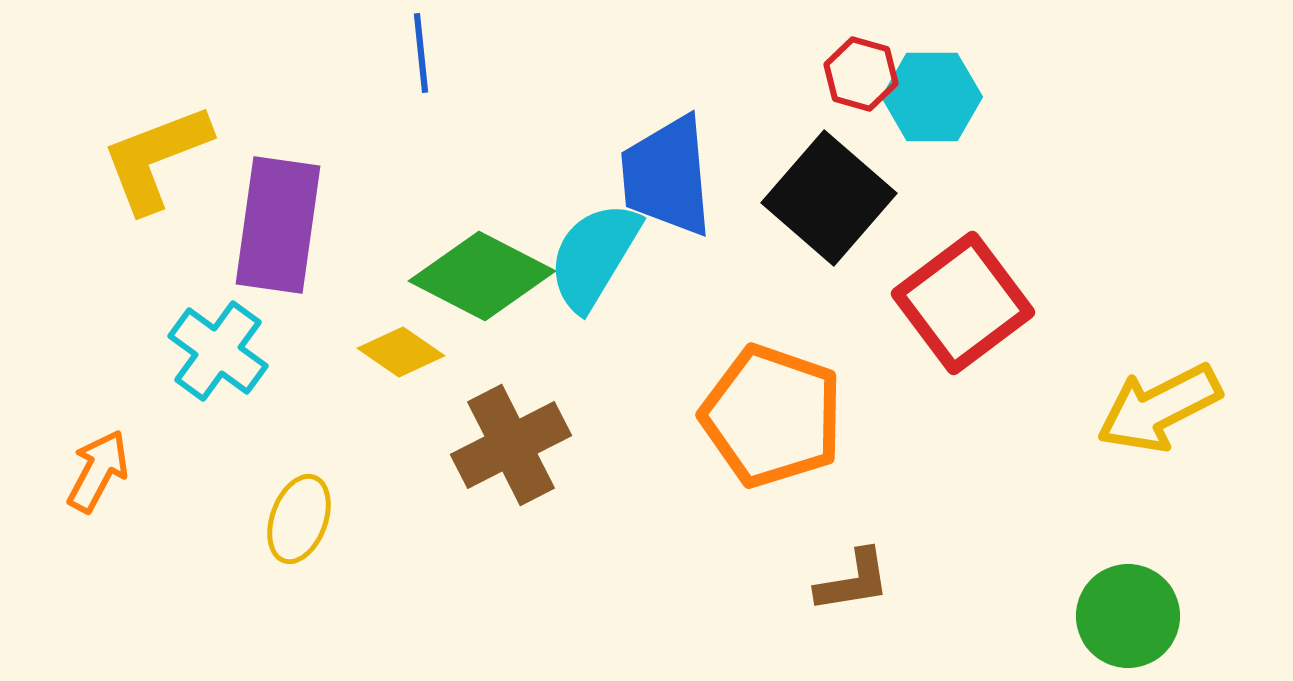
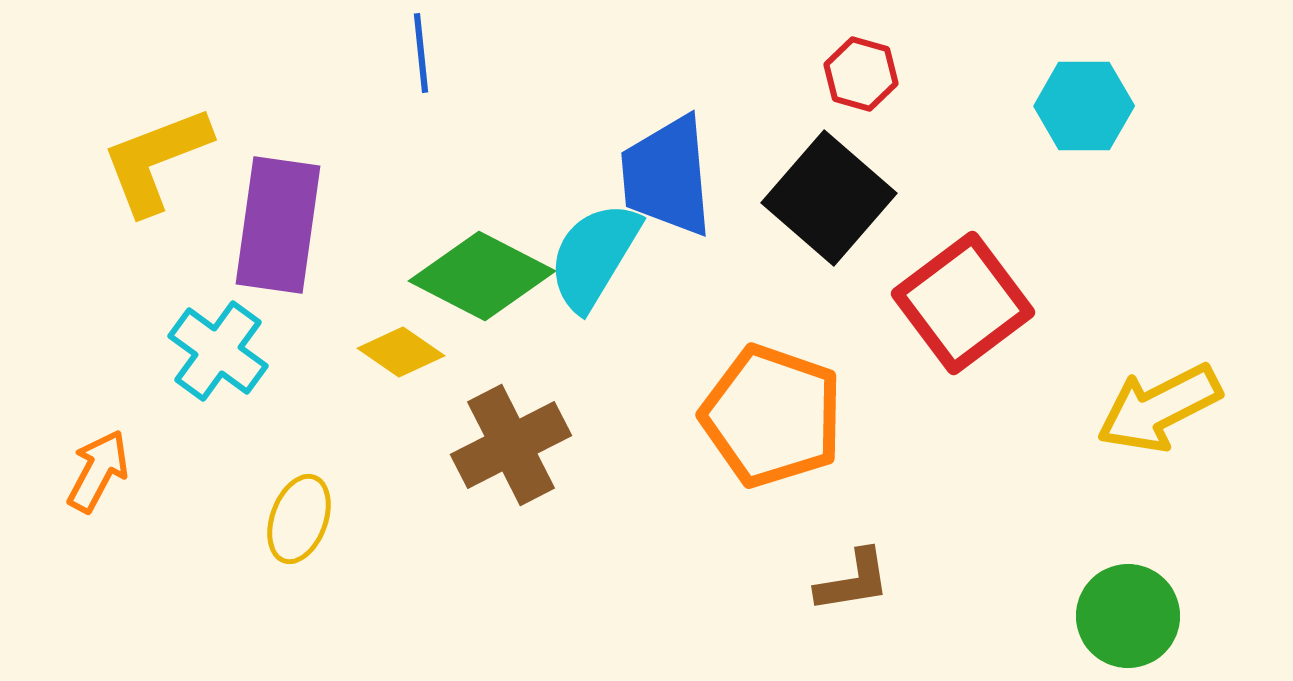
cyan hexagon: moved 152 px right, 9 px down
yellow L-shape: moved 2 px down
